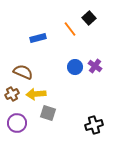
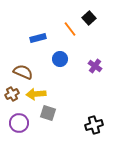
blue circle: moved 15 px left, 8 px up
purple circle: moved 2 px right
